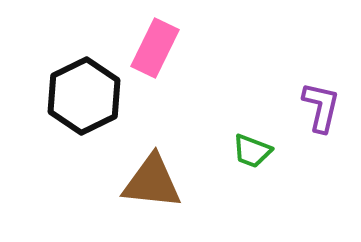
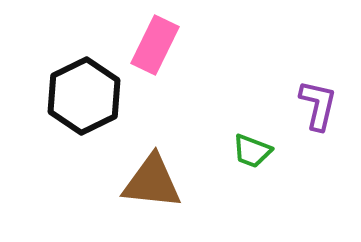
pink rectangle: moved 3 px up
purple L-shape: moved 3 px left, 2 px up
